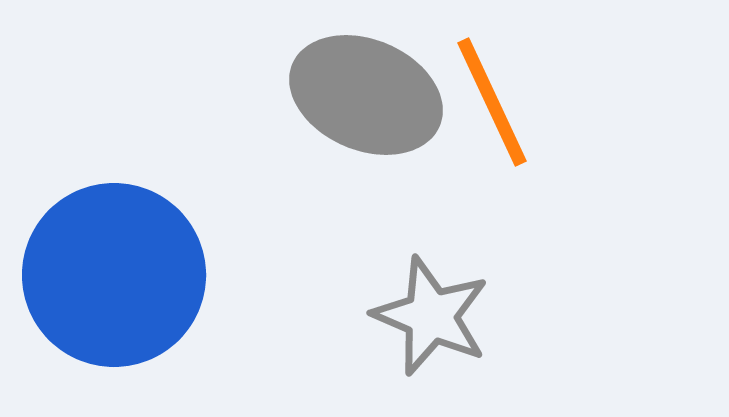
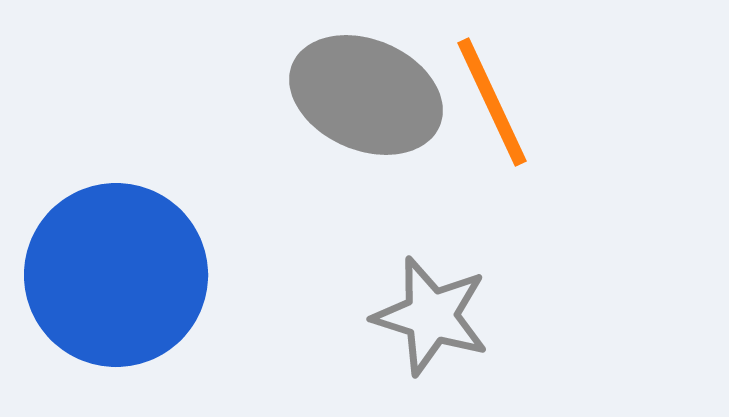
blue circle: moved 2 px right
gray star: rotated 6 degrees counterclockwise
